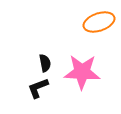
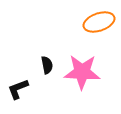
black semicircle: moved 2 px right, 2 px down
black L-shape: moved 20 px left, 1 px down
